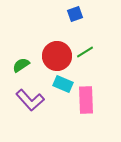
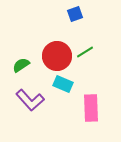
pink rectangle: moved 5 px right, 8 px down
